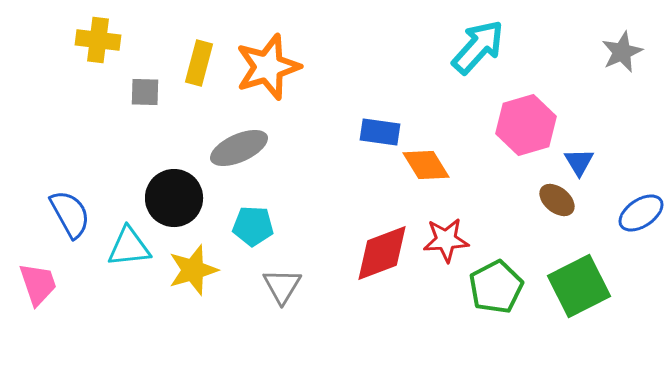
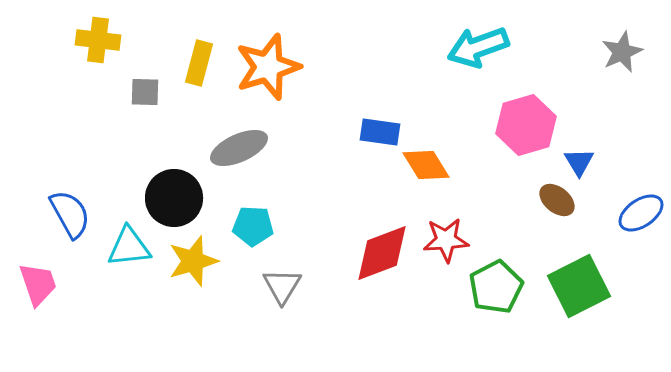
cyan arrow: rotated 152 degrees counterclockwise
yellow star: moved 9 px up
